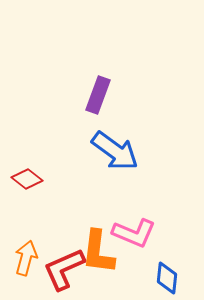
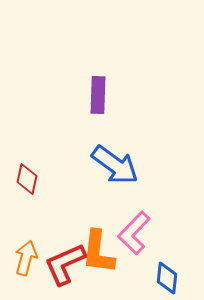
purple rectangle: rotated 18 degrees counterclockwise
blue arrow: moved 14 px down
red diamond: rotated 64 degrees clockwise
pink L-shape: rotated 111 degrees clockwise
red L-shape: moved 1 px right, 5 px up
